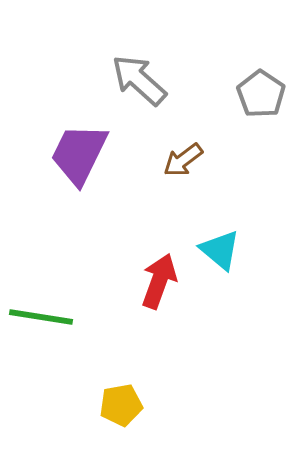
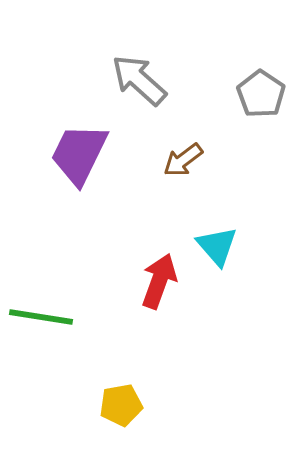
cyan triangle: moved 3 px left, 4 px up; rotated 9 degrees clockwise
